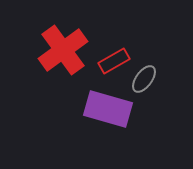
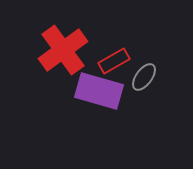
gray ellipse: moved 2 px up
purple rectangle: moved 9 px left, 18 px up
